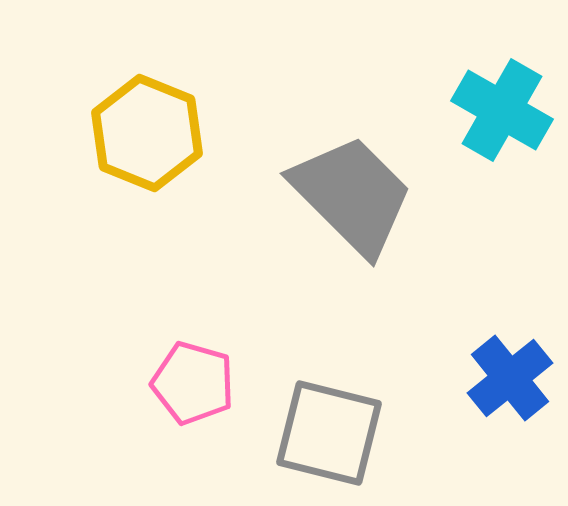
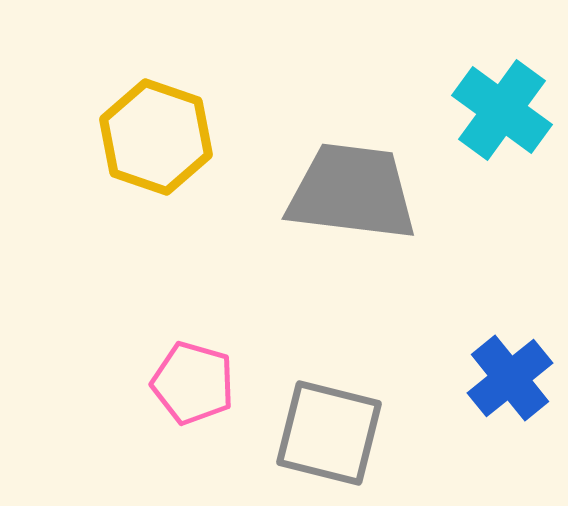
cyan cross: rotated 6 degrees clockwise
yellow hexagon: moved 9 px right, 4 px down; rotated 3 degrees counterclockwise
gray trapezoid: moved 3 px up; rotated 38 degrees counterclockwise
